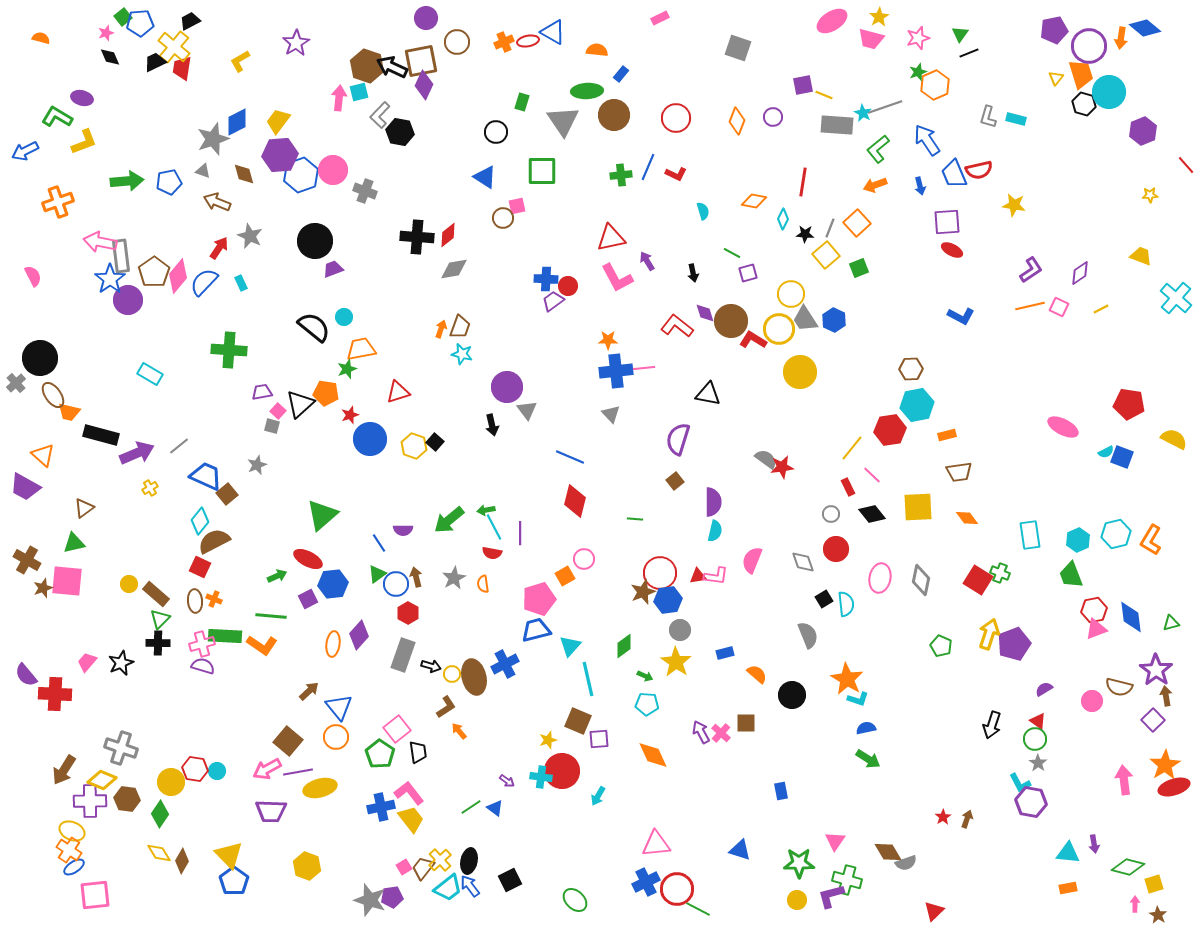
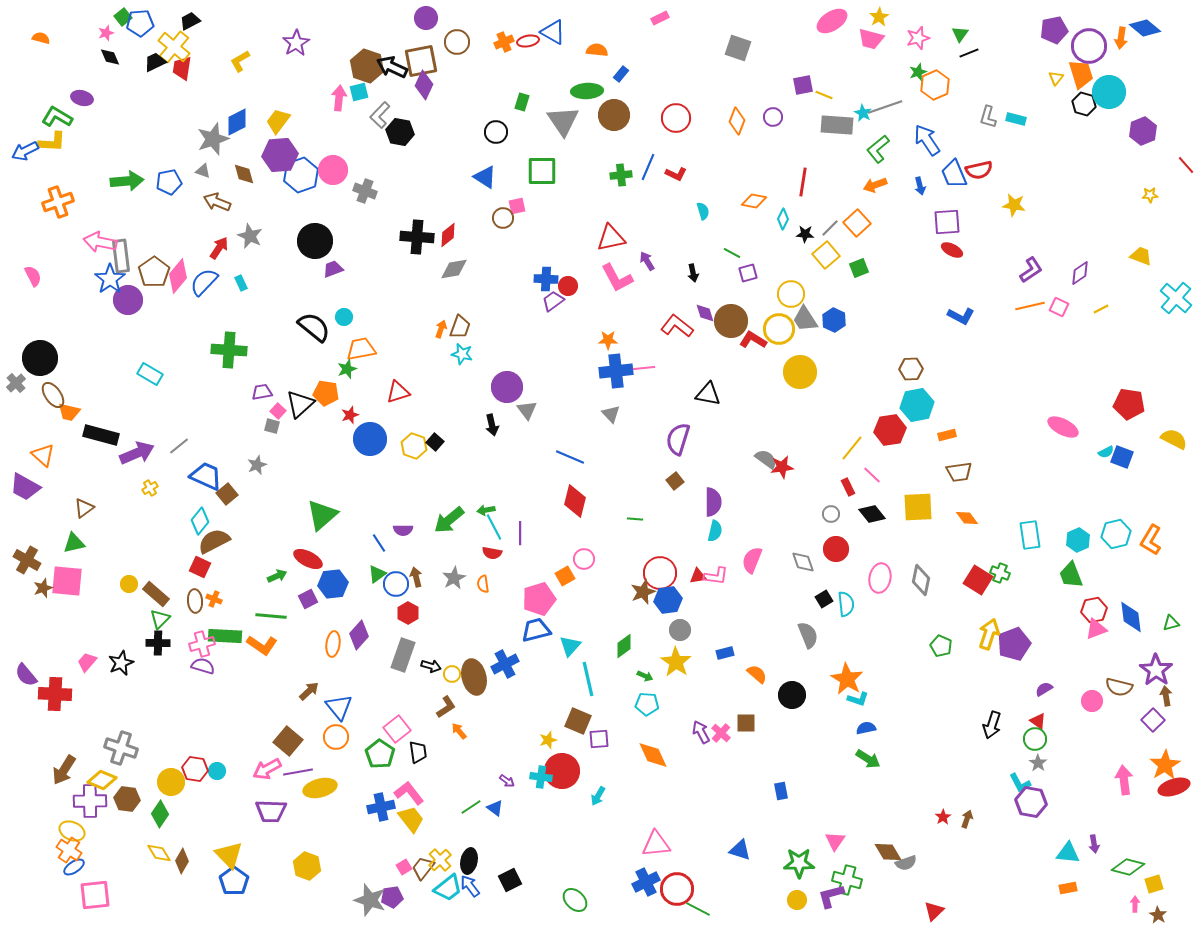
yellow L-shape at (84, 142): moved 32 px left; rotated 24 degrees clockwise
gray line at (830, 228): rotated 24 degrees clockwise
